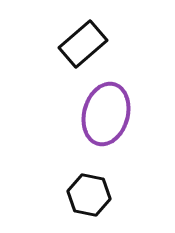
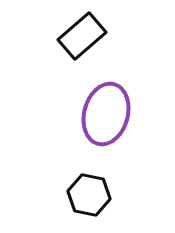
black rectangle: moved 1 px left, 8 px up
